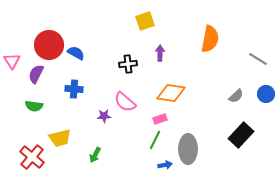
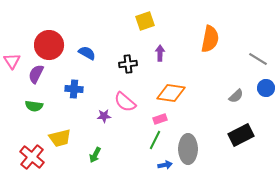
blue semicircle: moved 11 px right
blue circle: moved 6 px up
black rectangle: rotated 20 degrees clockwise
